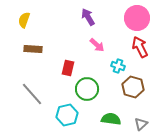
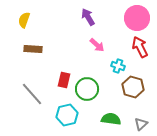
red rectangle: moved 4 px left, 12 px down
